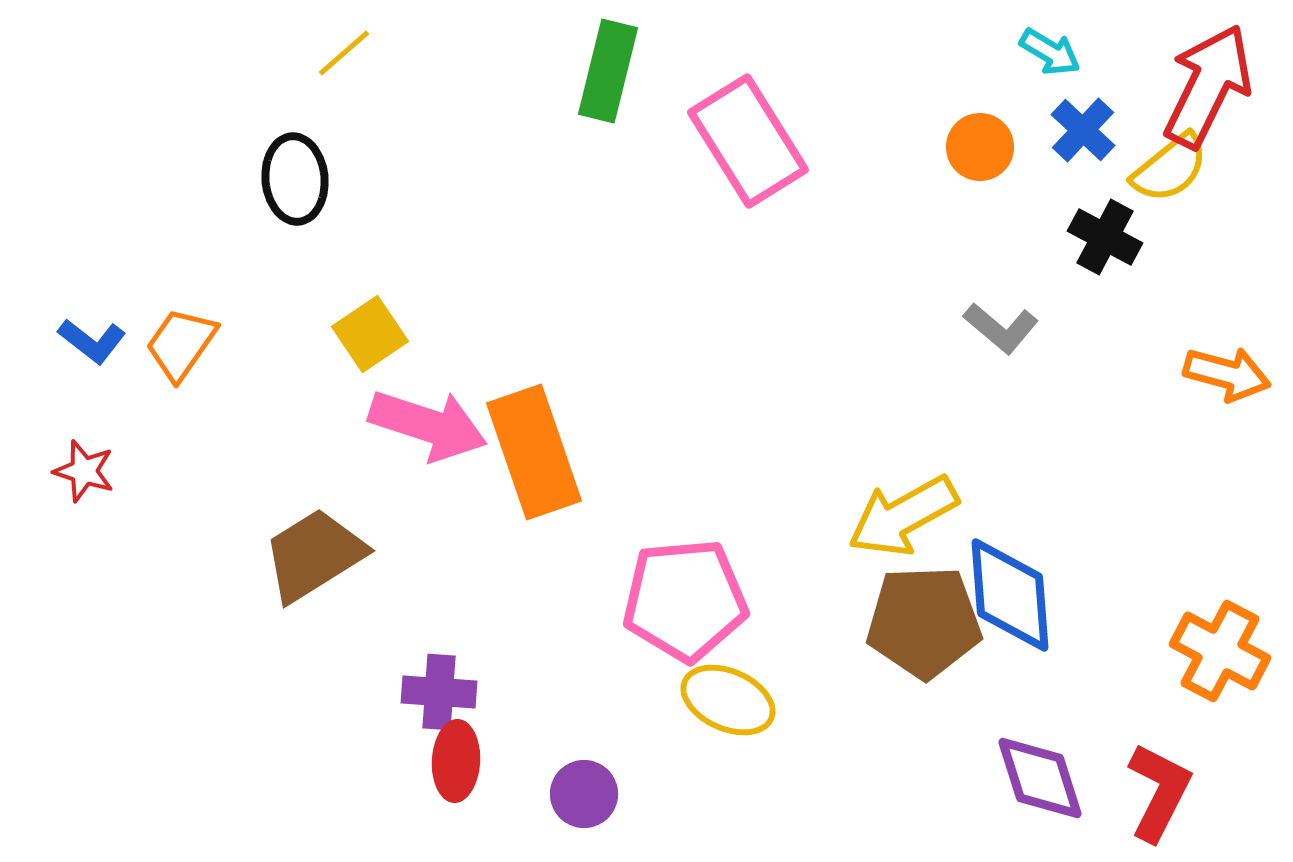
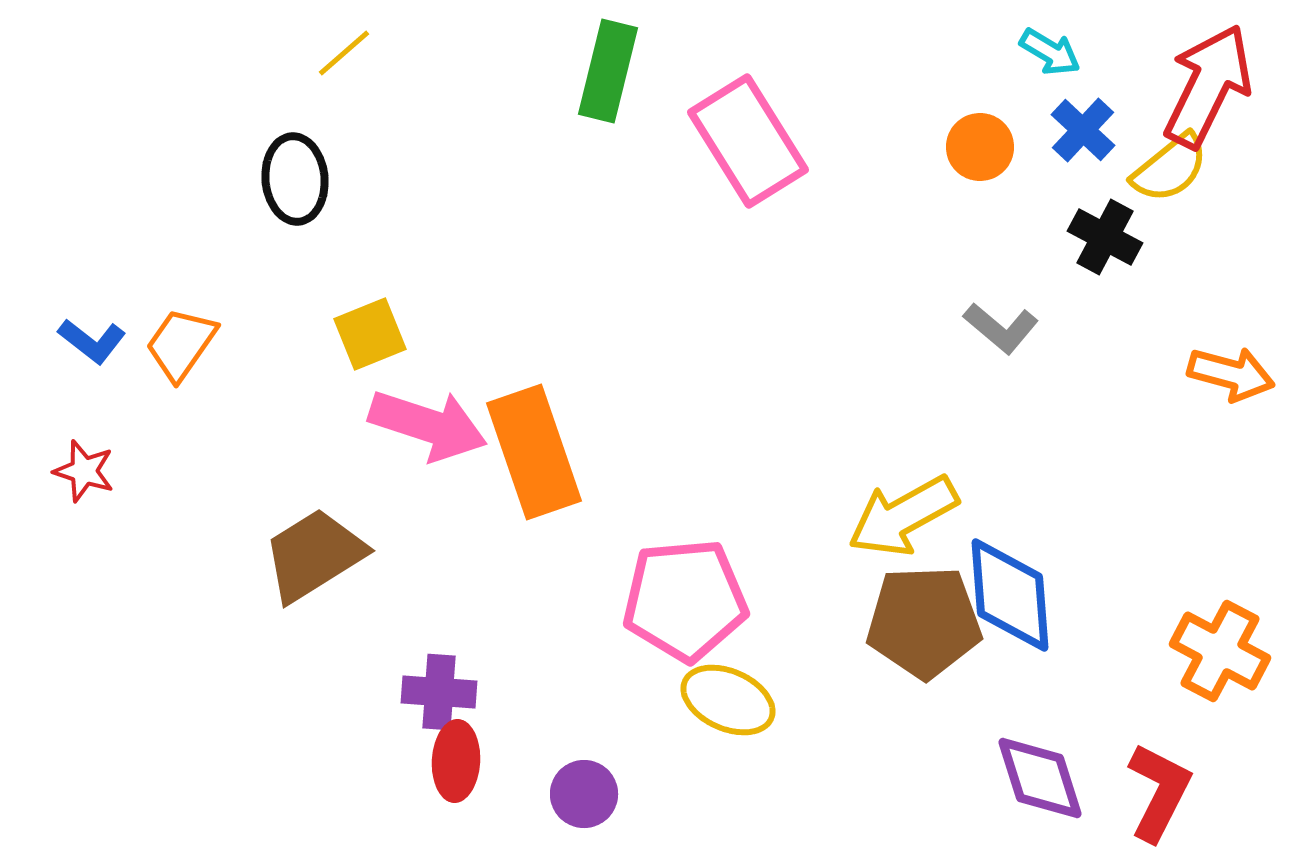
yellow square: rotated 12 degrees clockwise
orange arrow: moved 4 px right
